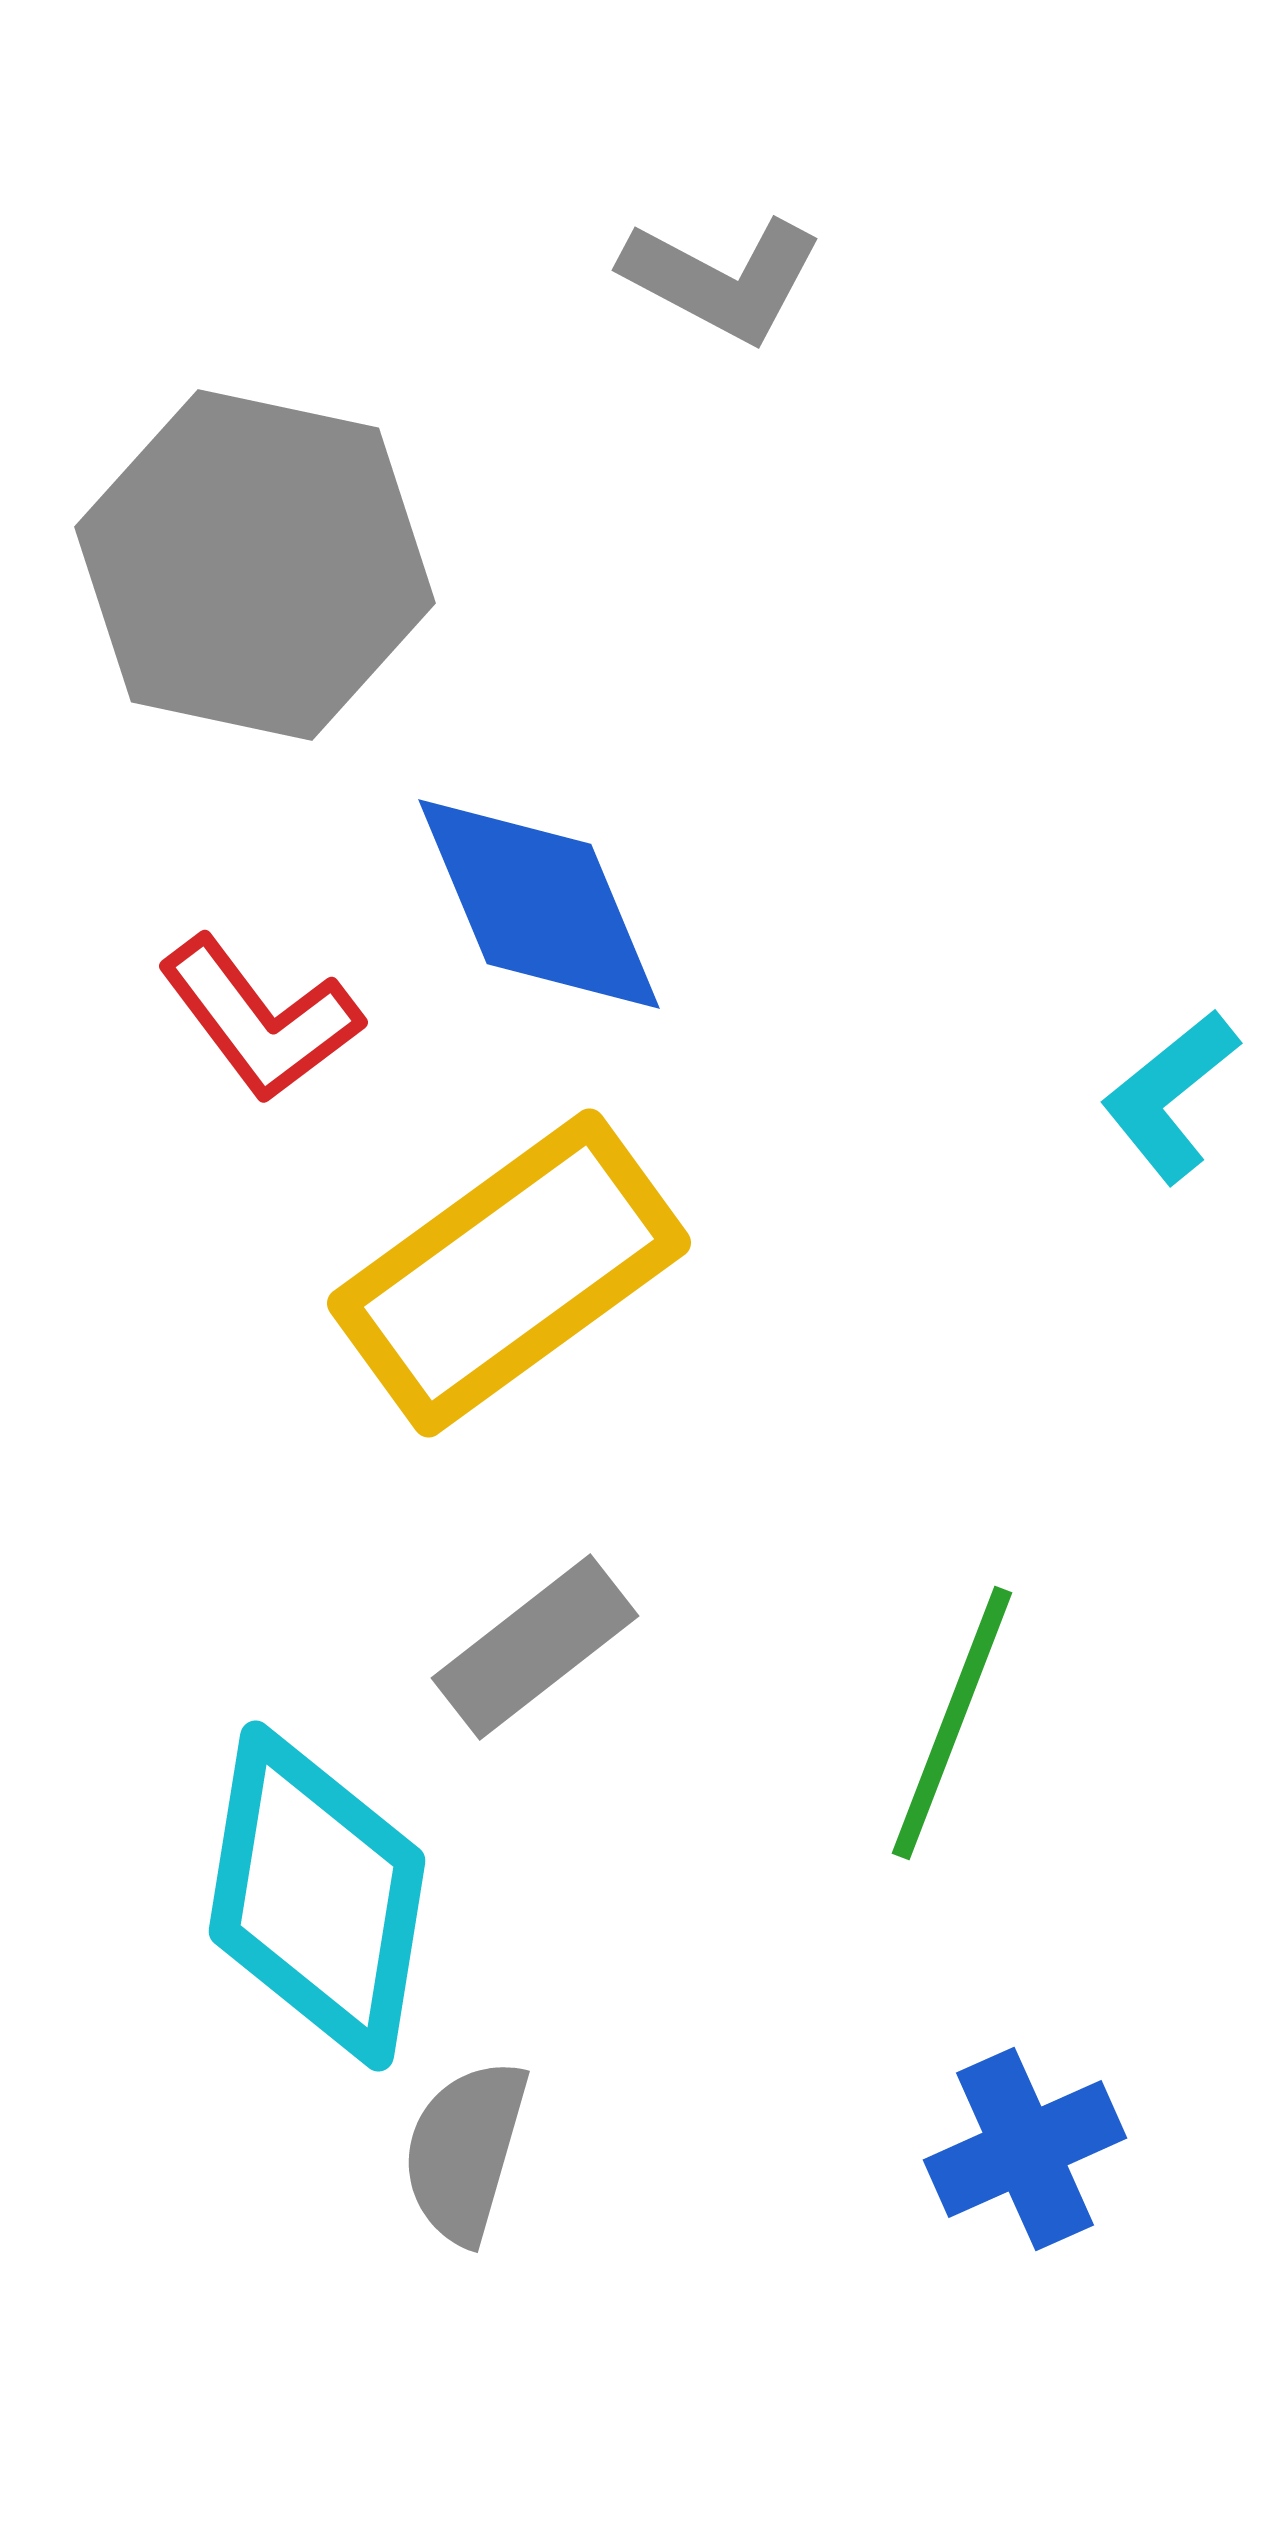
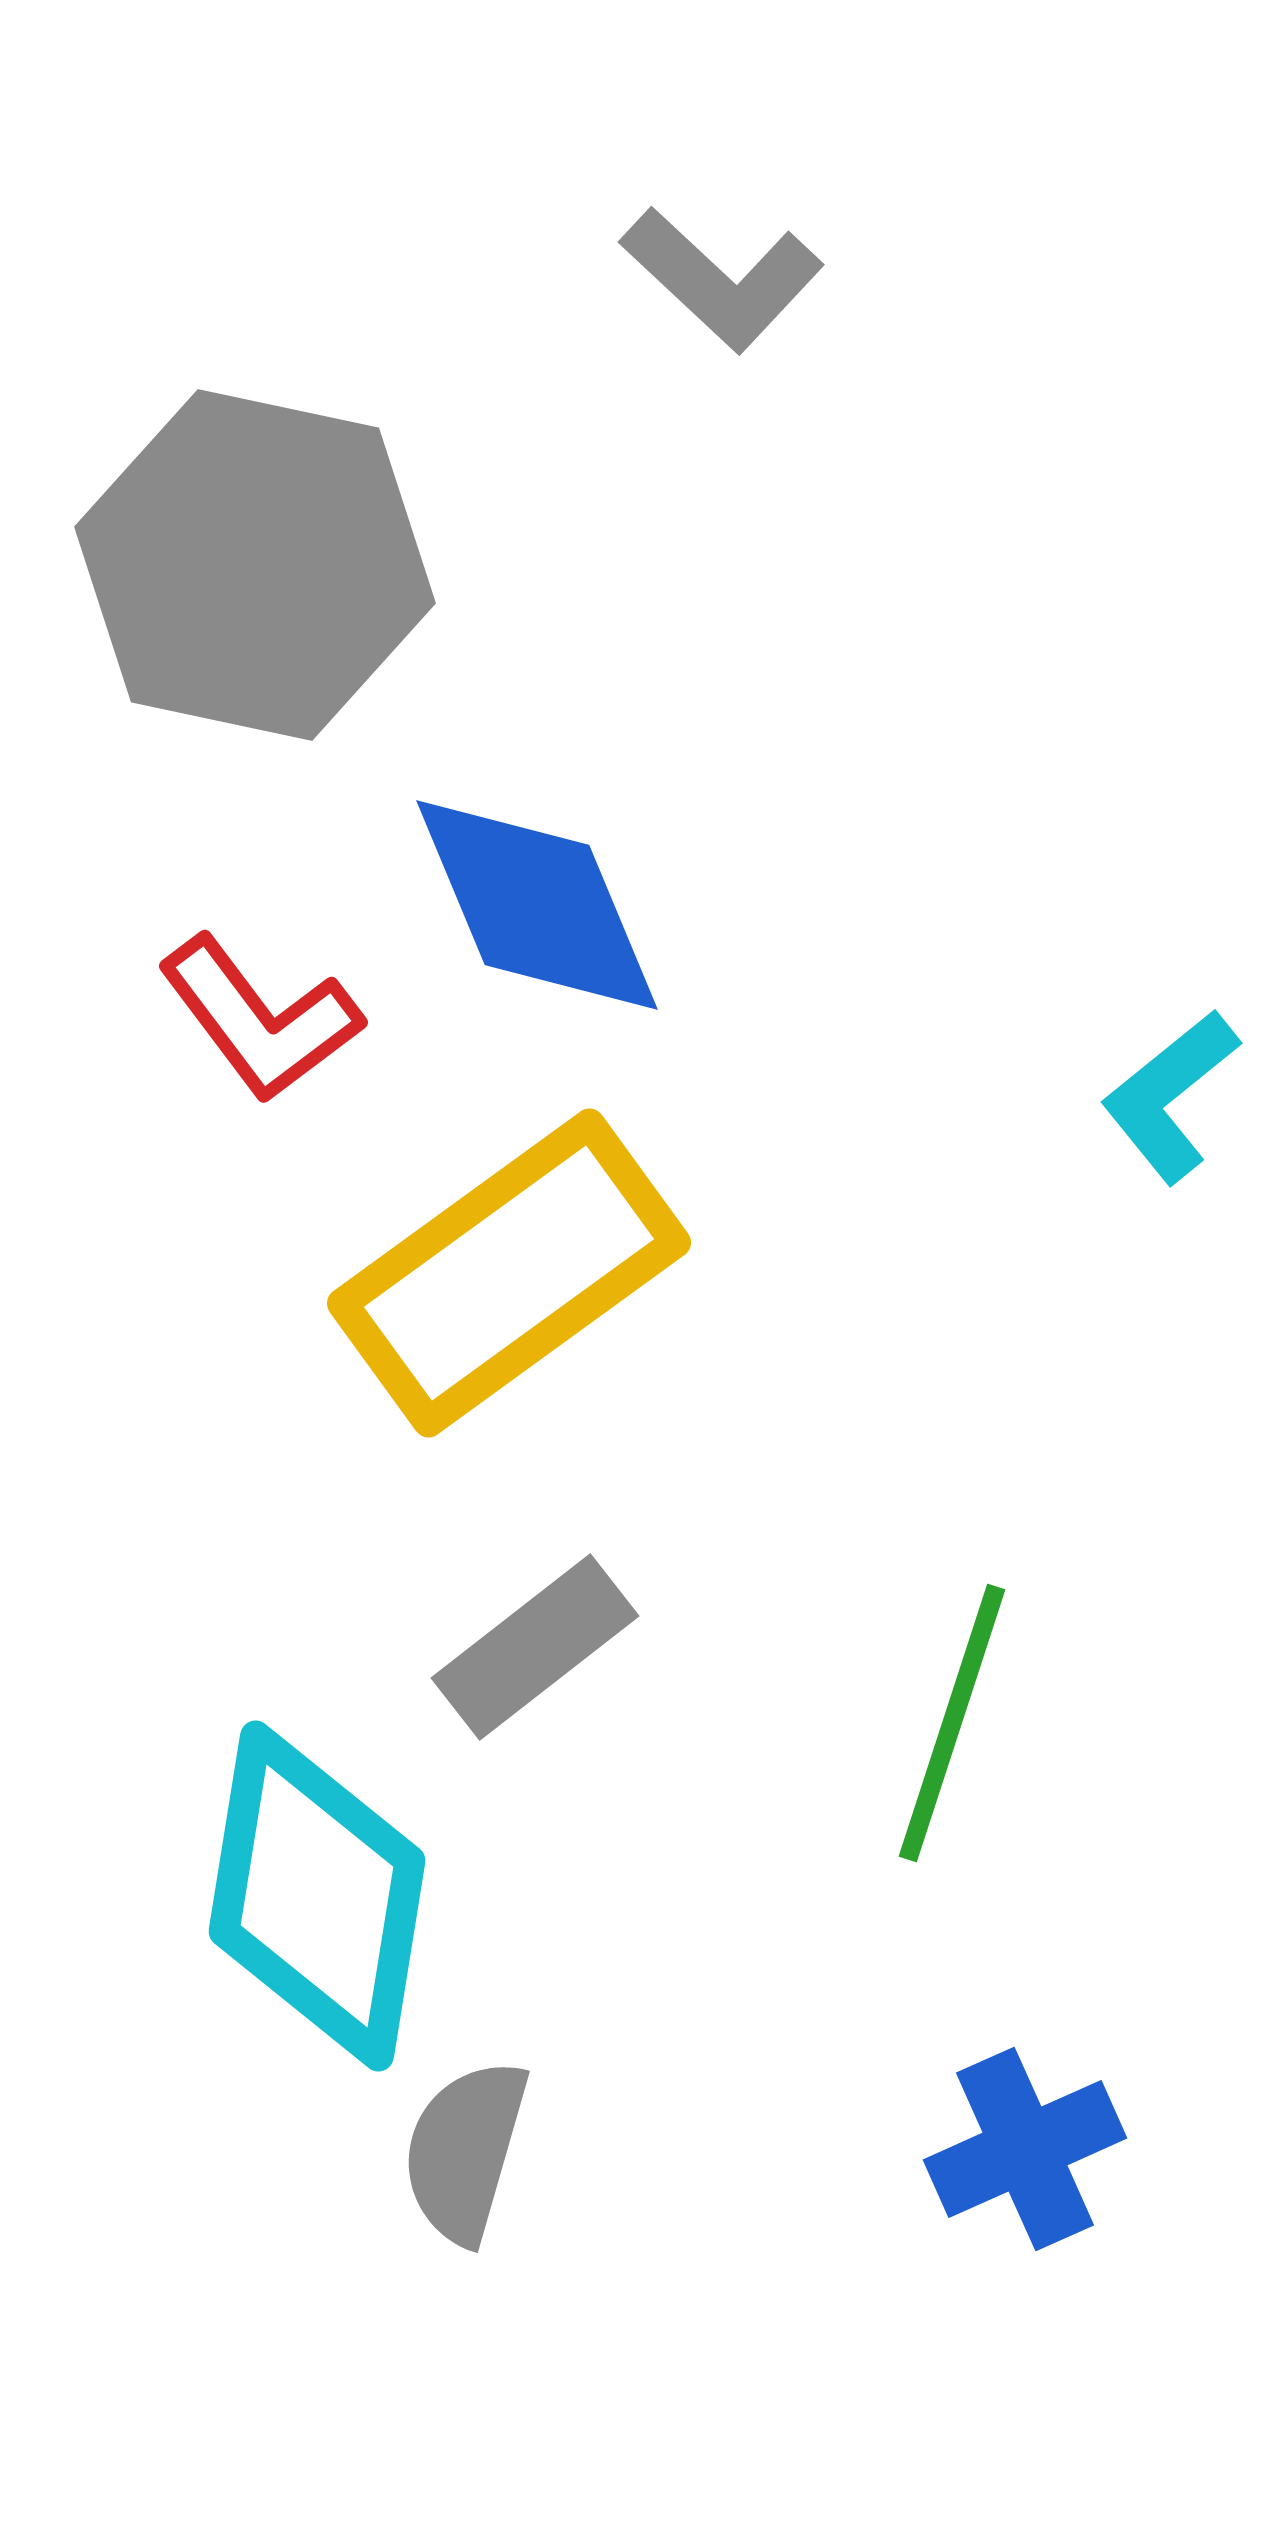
gray L-shape: rotated 15 degrees clockwise
blue diamond: moved 2 px left, 1 px down
green line: rotated 3 degrees counterclockwise
